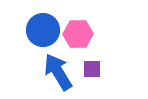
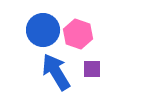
pink hexagon: rotated 20 degrees clockwise
blue arrow: moved 2 px left
